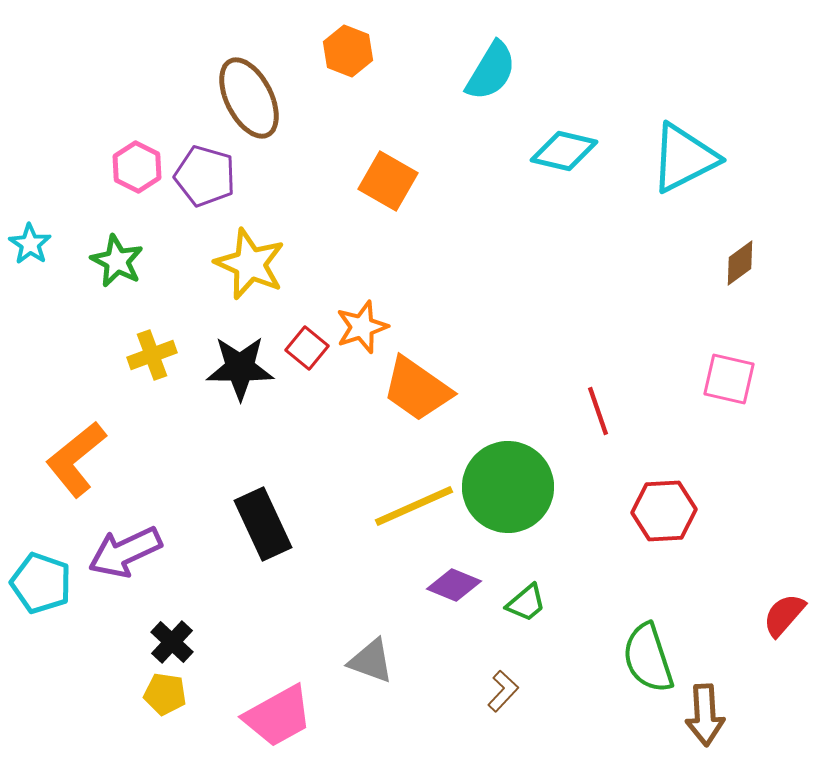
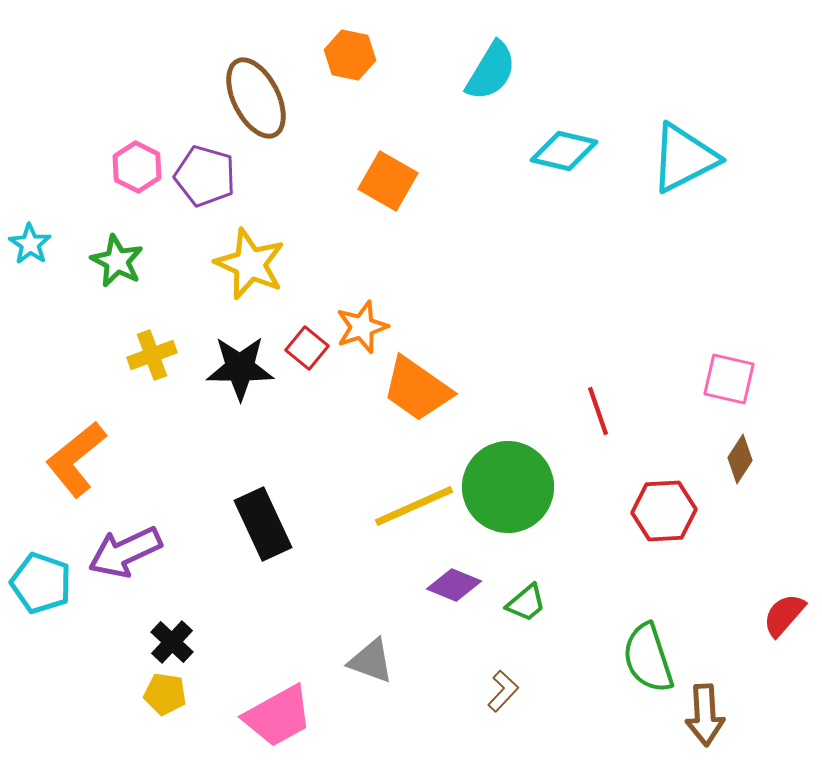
orange hexagon: moved 2 px right, 4 px down; rotated 9 degrees counterclockwise
brown ellipse: moved 7 px right
brown diamond: moved 196 px down; rotated 21 degrees counterclockwise
